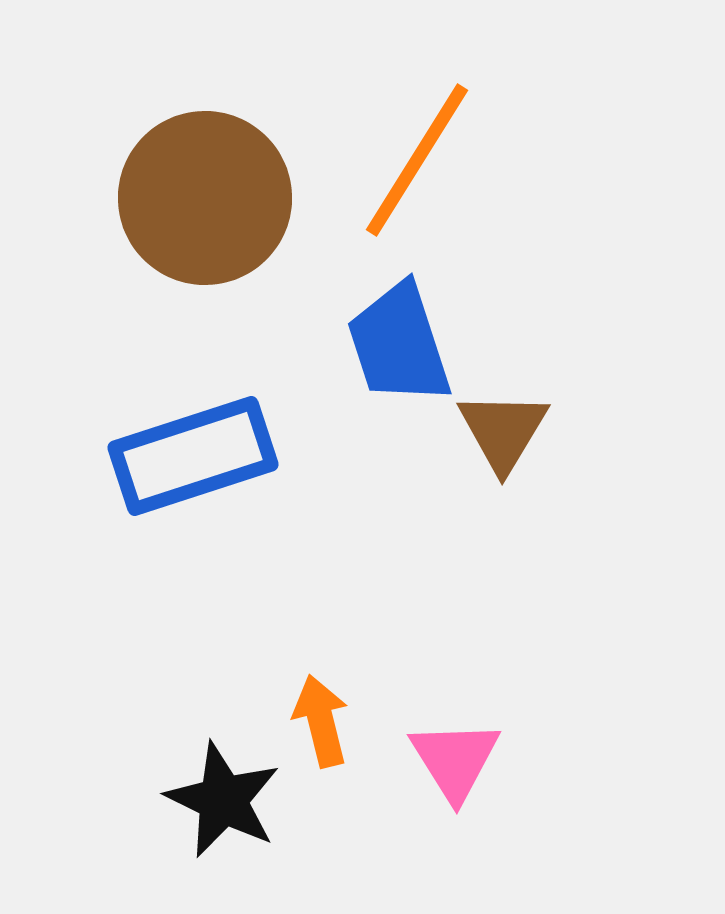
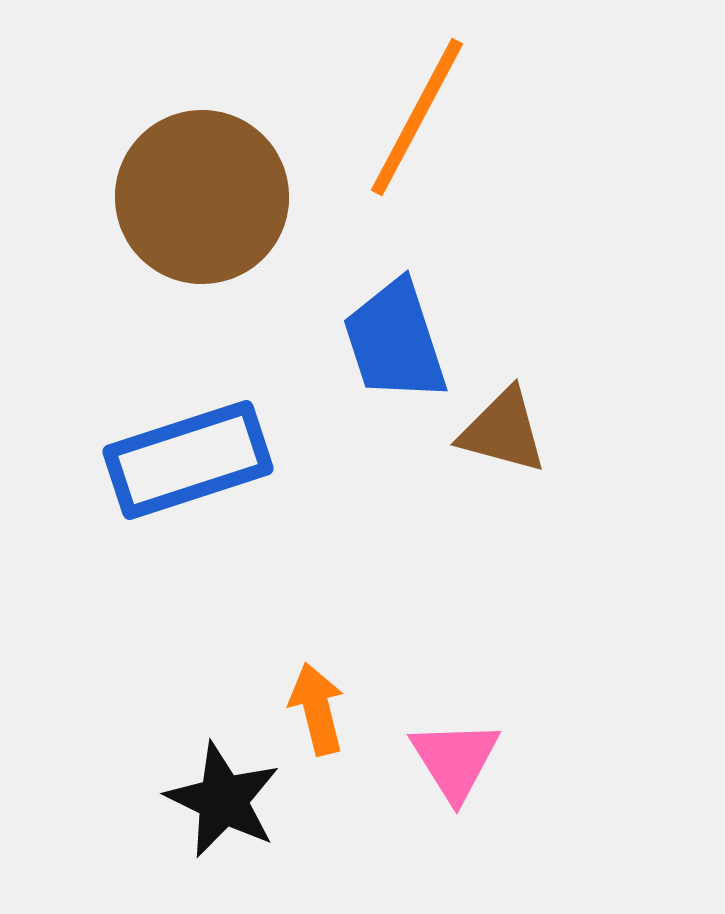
orange line: moved 43 px up; rotated 4 degrees counterclockwise
brown circle: moved 3 px left, 1 px up
blue trapezoid: moved 4 px left, 3 px up
brown triangle: rotated 46 degrees counterclockwise
blue rectangle: moved 5 px left, 4 px down
orange arrow: moved 4 px left, 12 px up
